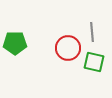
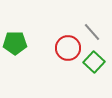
gray line: rotated 36 degrees counterclockwise
green square: rotated 30 degrees clockwise
